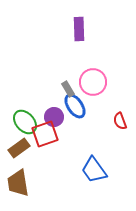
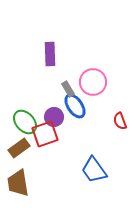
purple rectangle: moved 29 px left, 25 px down
